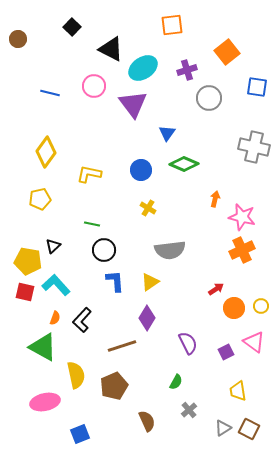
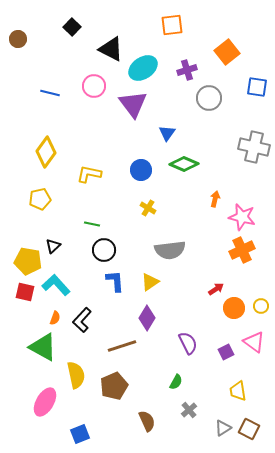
pink ellipse at (45, 402): rotated 48 degrees counterclockwise
